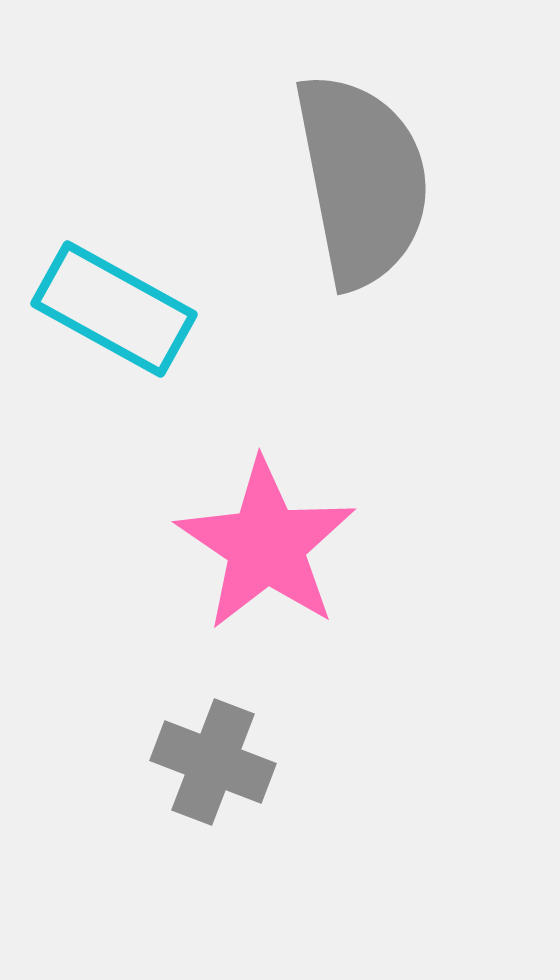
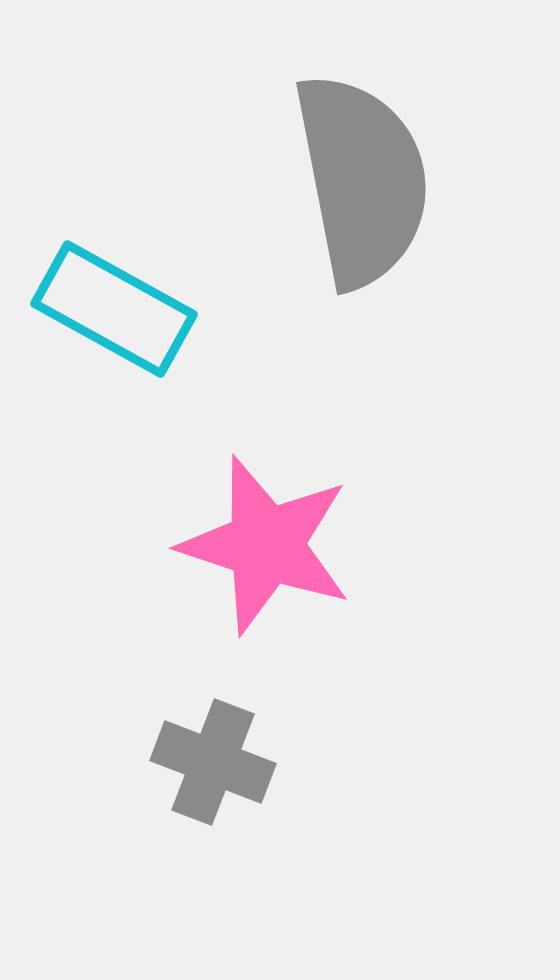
pink star: rotated 16 degrees counterclockwise
